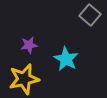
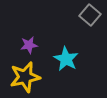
yellow star: moved 1 px right, 2 px up
